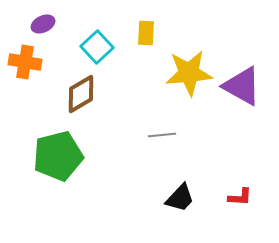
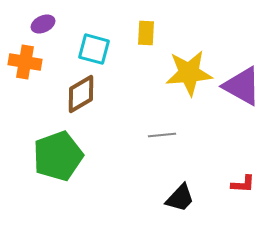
cyan square: moved 3 px left, 2 px down; rotated 32 degrees counterclockwise
green pentagon: rotated 6 degrees counterclockwise
red L-shape: moved 3 px right, 13 px up
